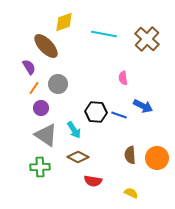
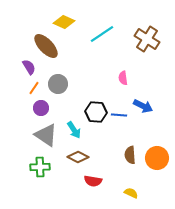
yellow diamond: rotated 45 degrees clockwise
cyan line: moved 2 px left; rotated 45 degrees counterclockwise
brown cross: rotated 10 degrees counterclockwise
blue line: rotated 14 degrees counterclockwise
